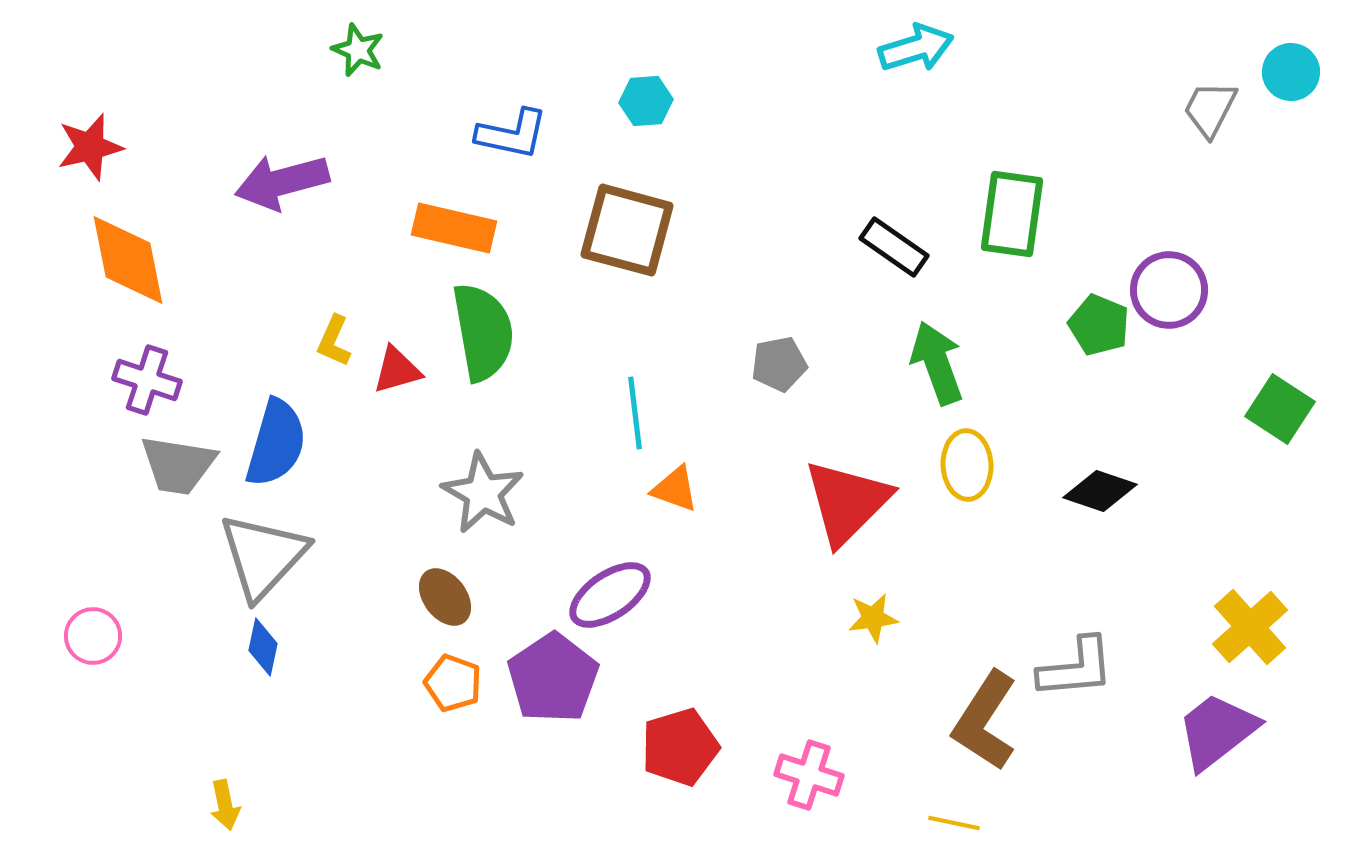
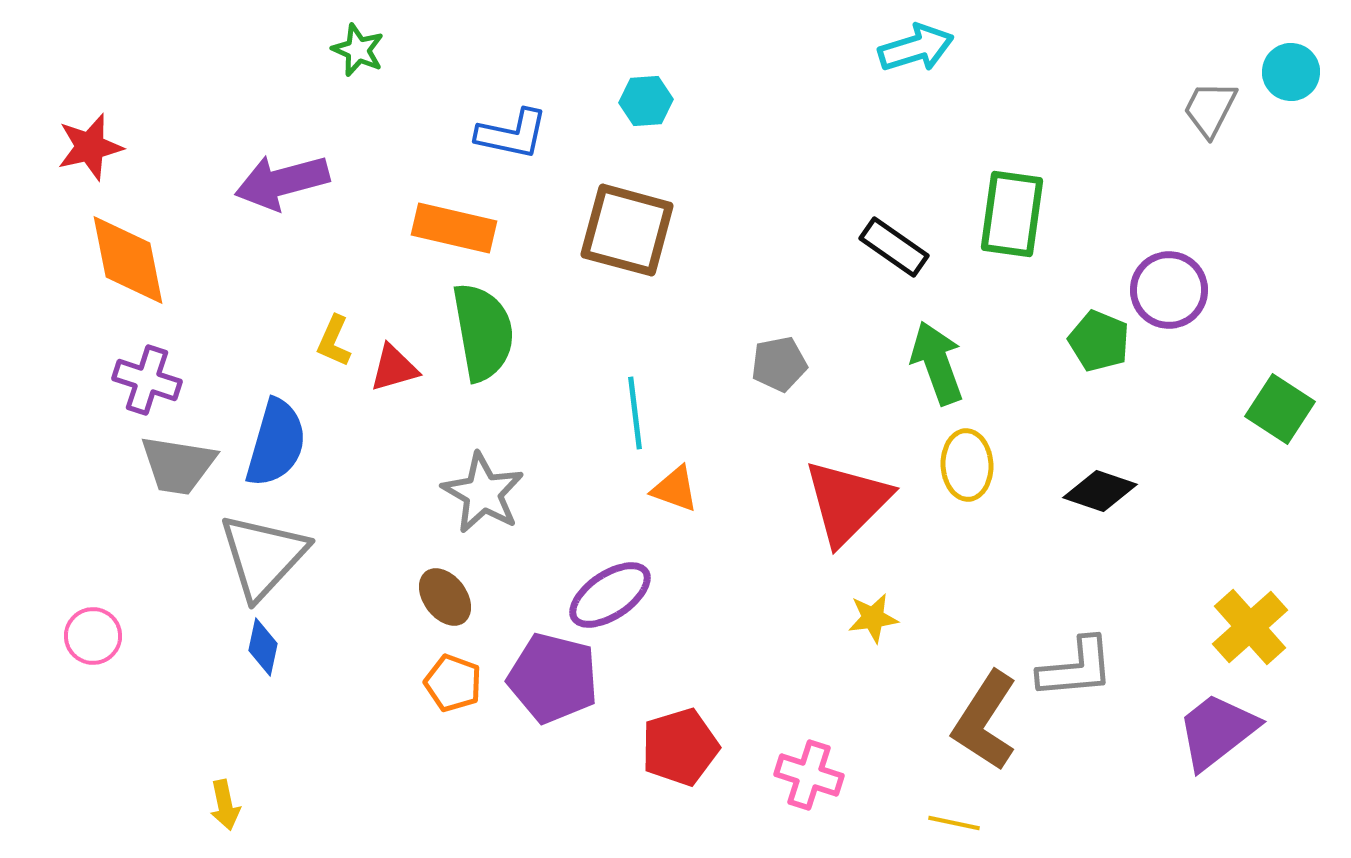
green pentagon at (1099, 325): moved 16 px down
red triangle at (397, 370): moved 3 px left, 2 px up
purple pentagon at (553, 678): rotated 24 degrees counterclockwise
